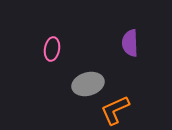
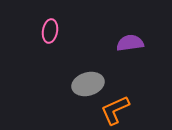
purple semicircle: rotated 84 degrees clockwise
pink ellipse: moved 2 px left, 18 px up
